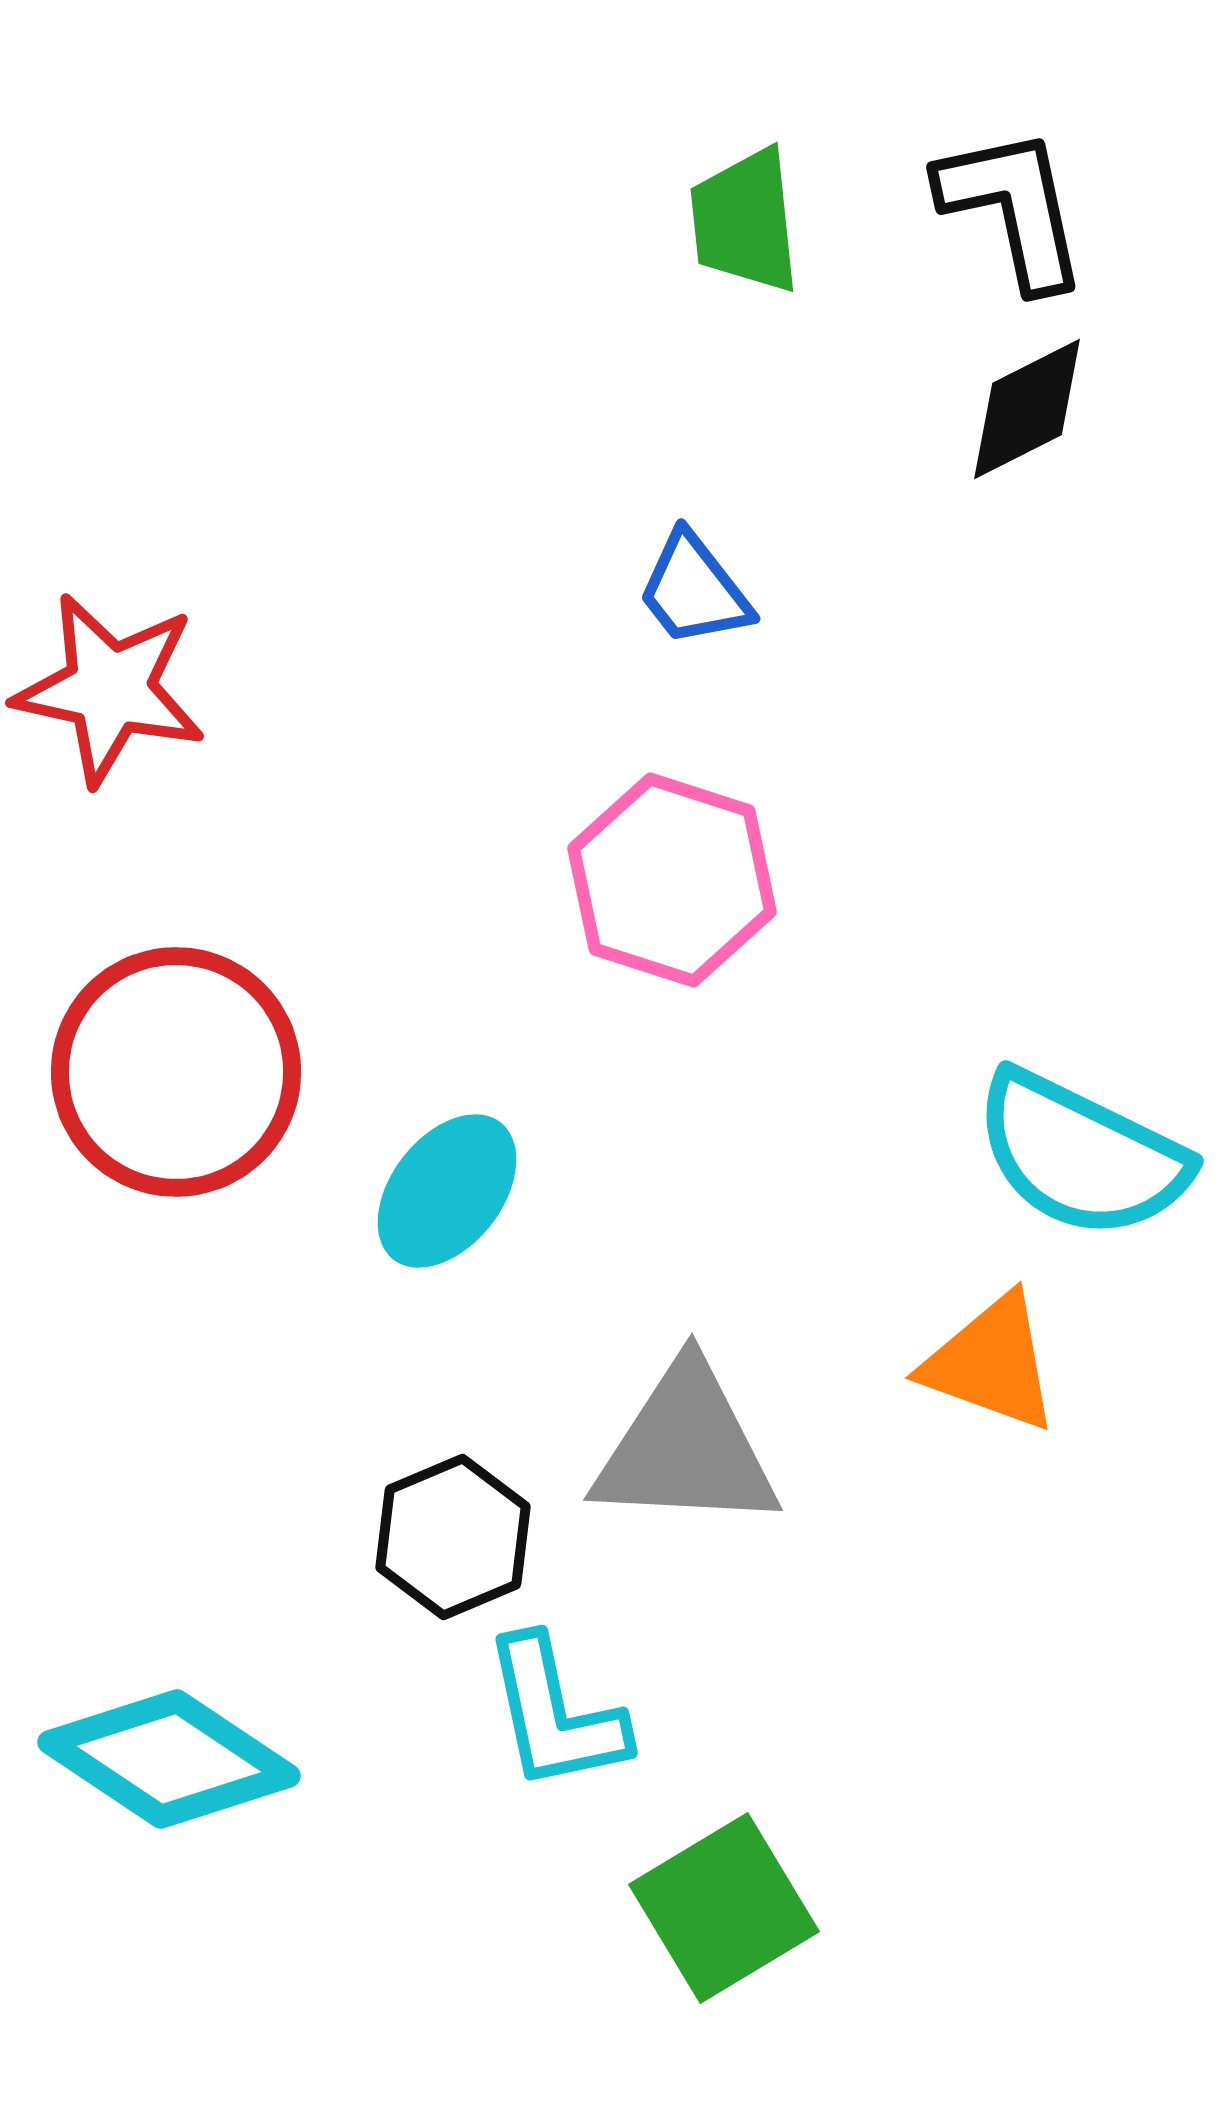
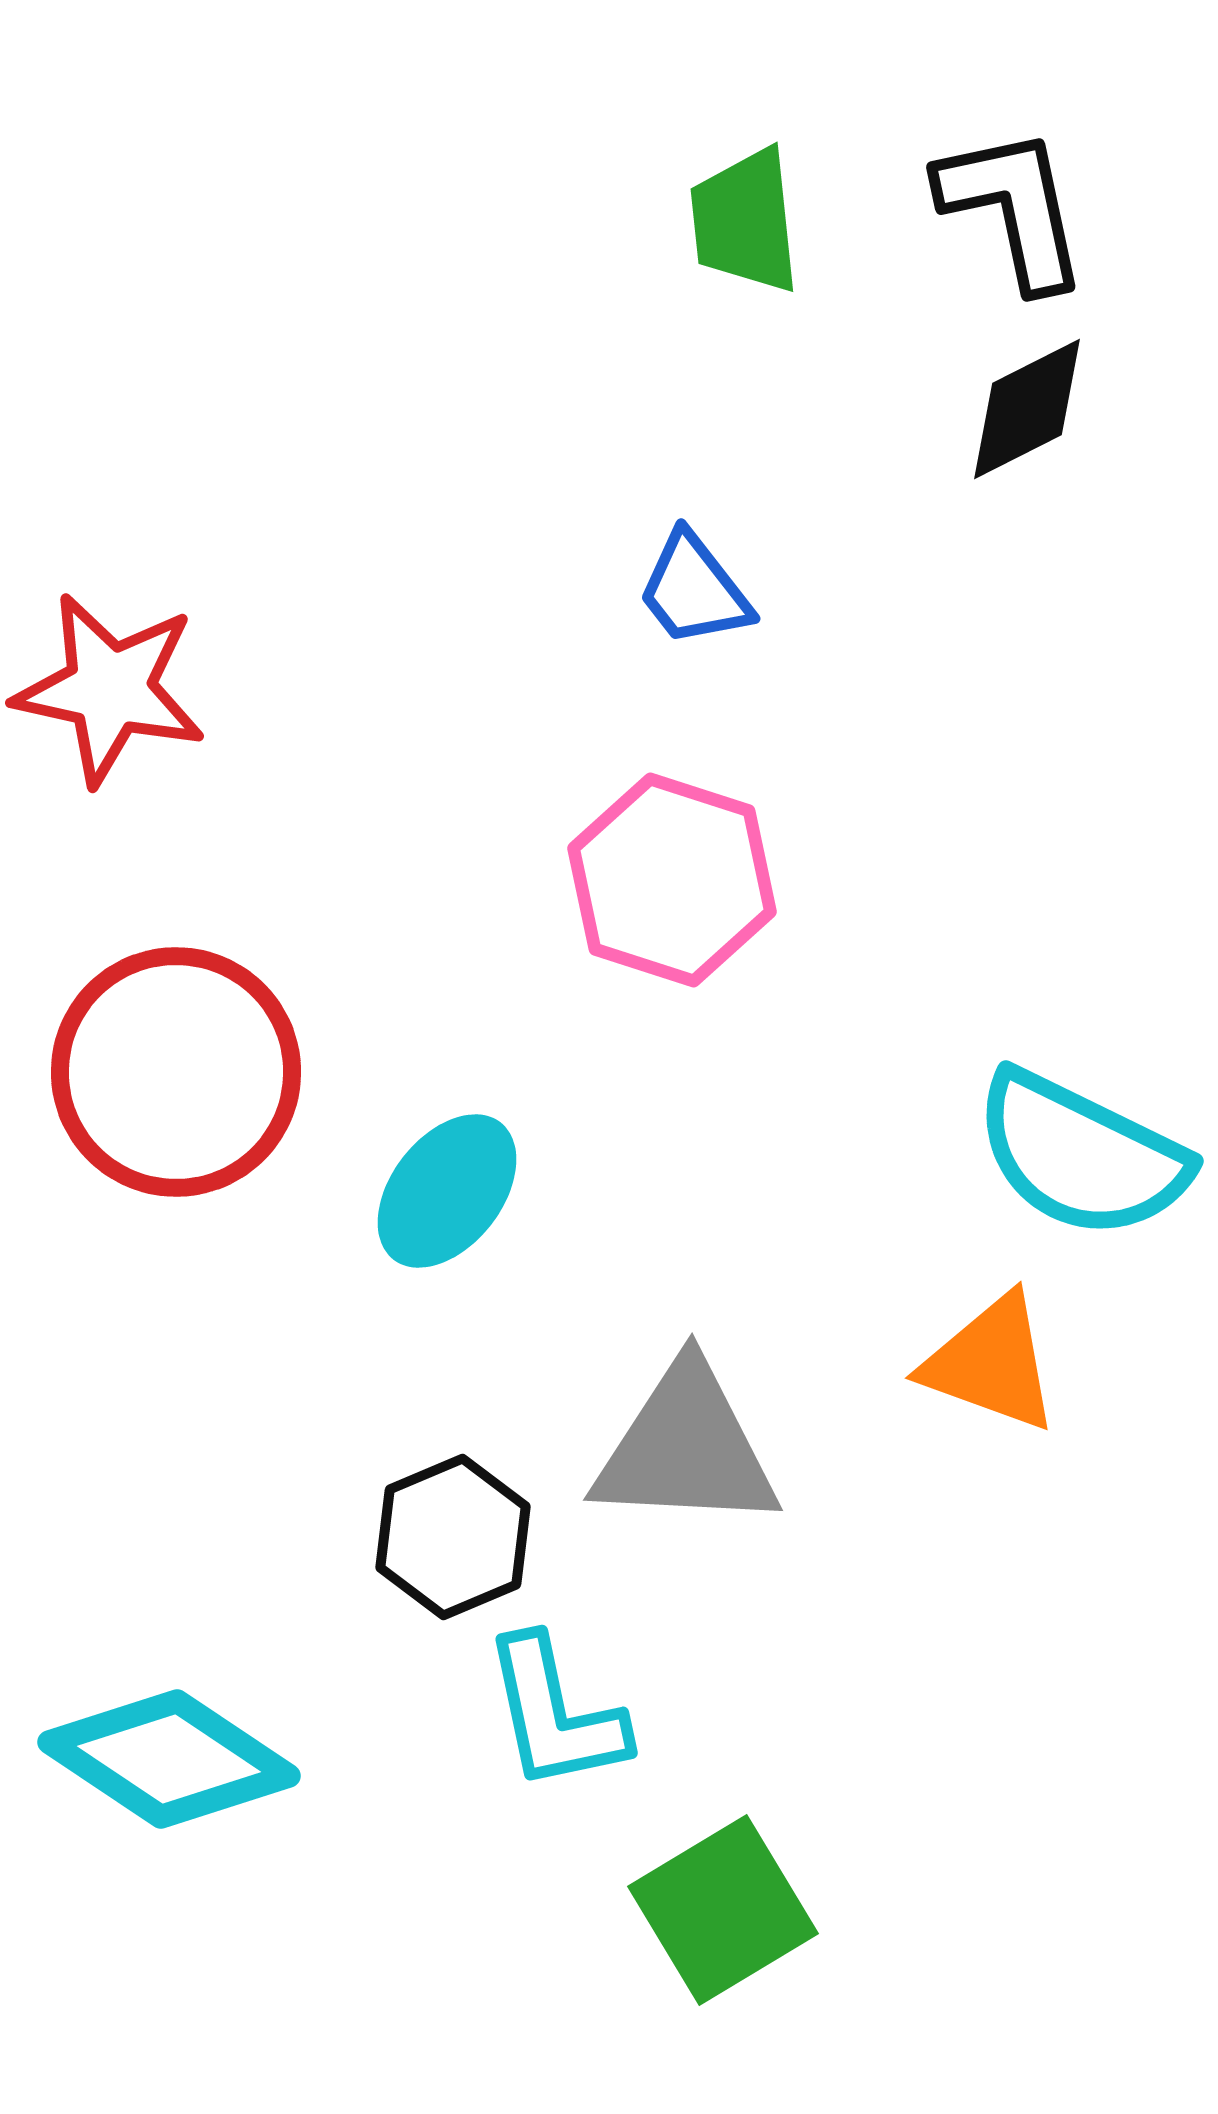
green square: moved 1 px left, 2 px down
